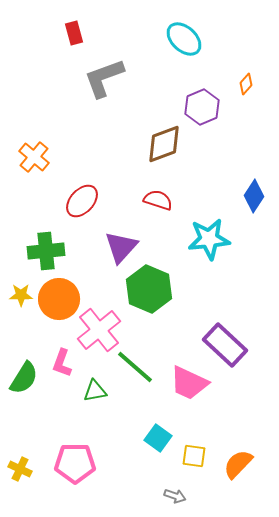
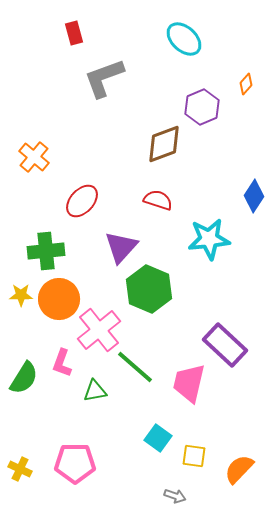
pink trapezoid: rotated 78 degrees clockwise
orange semicircle: moved 1 px right, 5 px down
